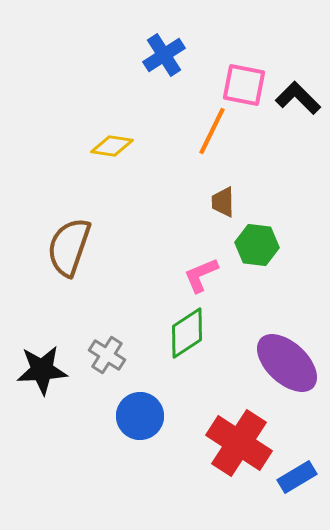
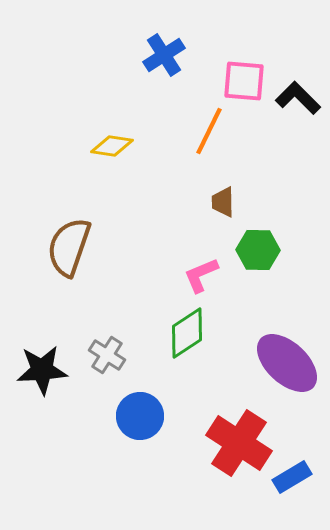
pink square: moved 4 px up; rotated 6 degrees counterclockwise
orange line: moved 3 px left
green hexagon: moved 1 px right, 5 px down; rotated 6 degrees counterclockwise
blue rectangle: moved 5 px left
